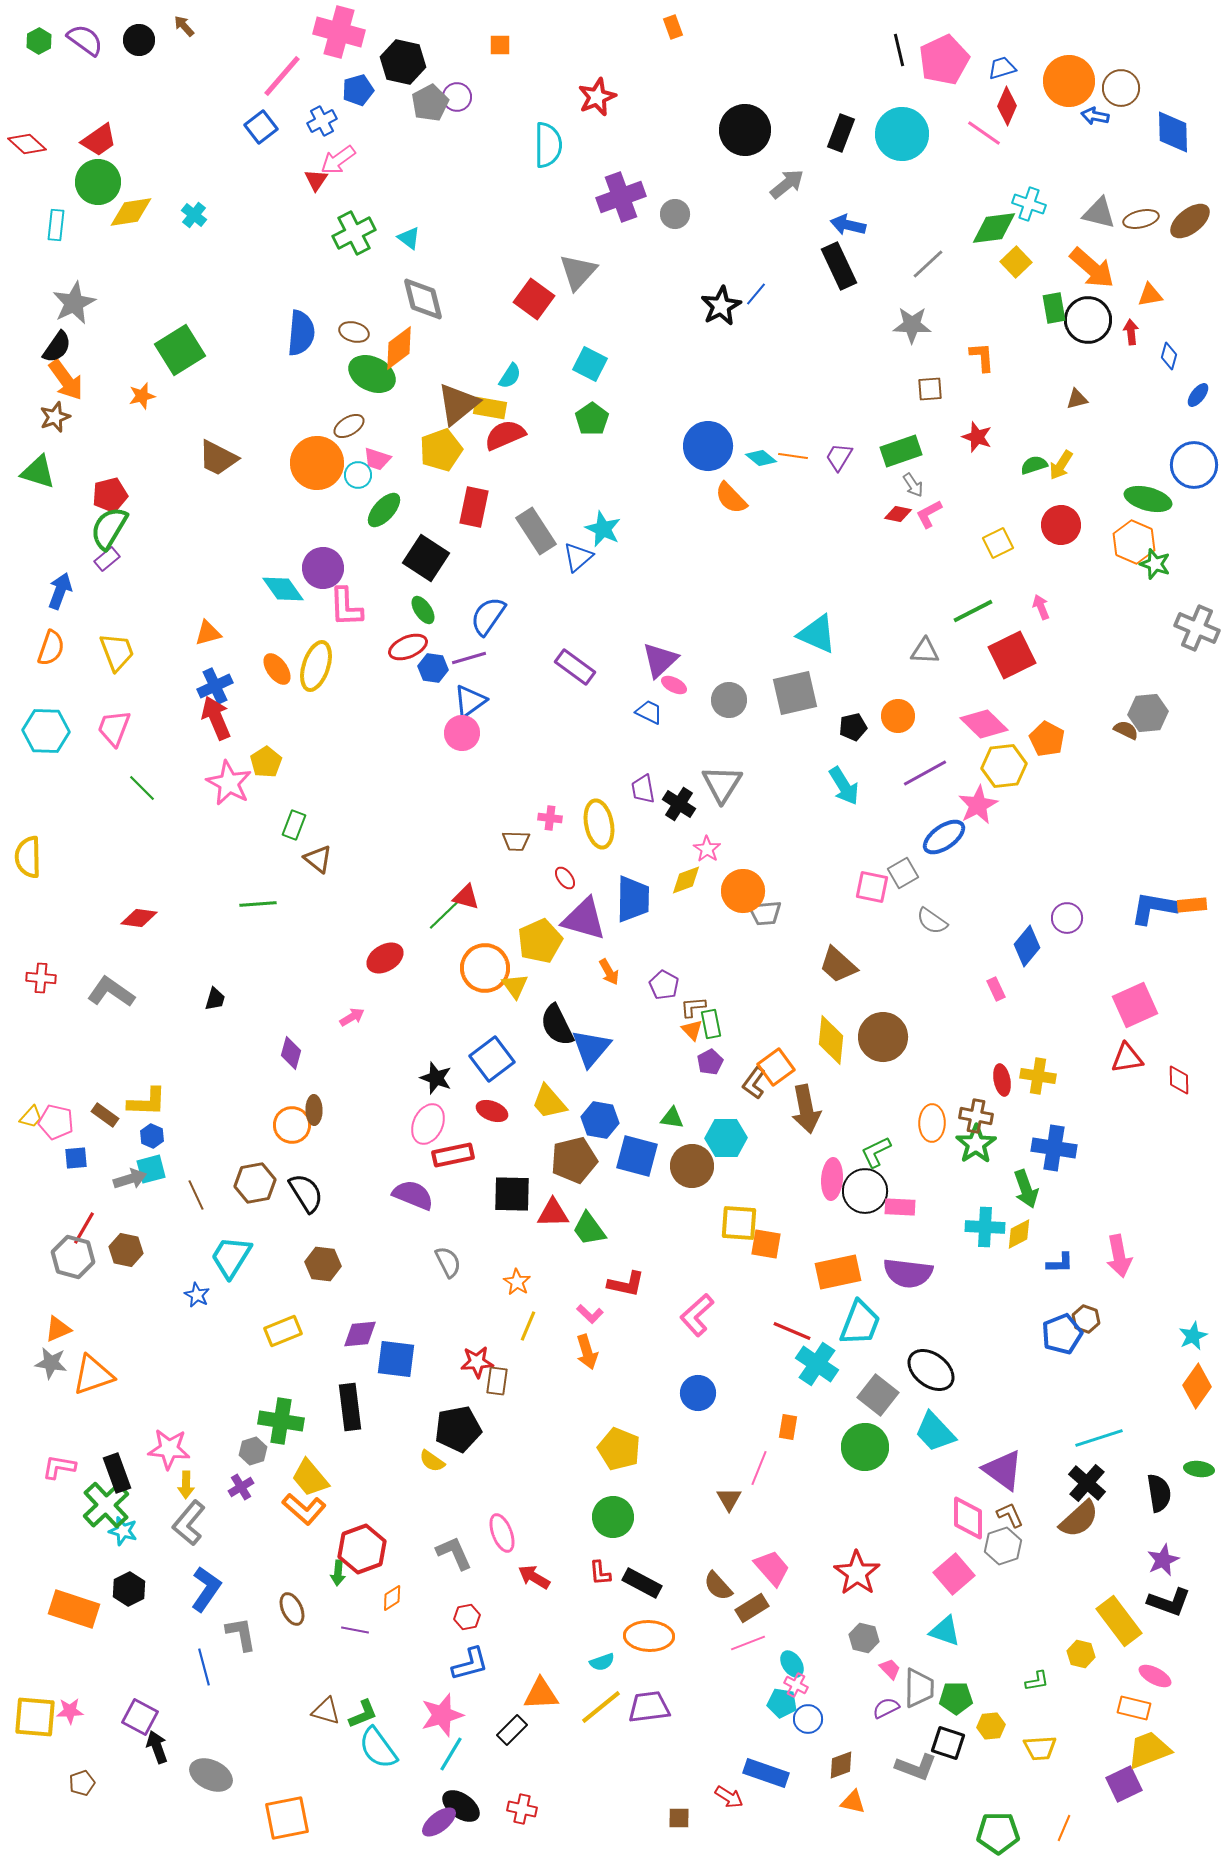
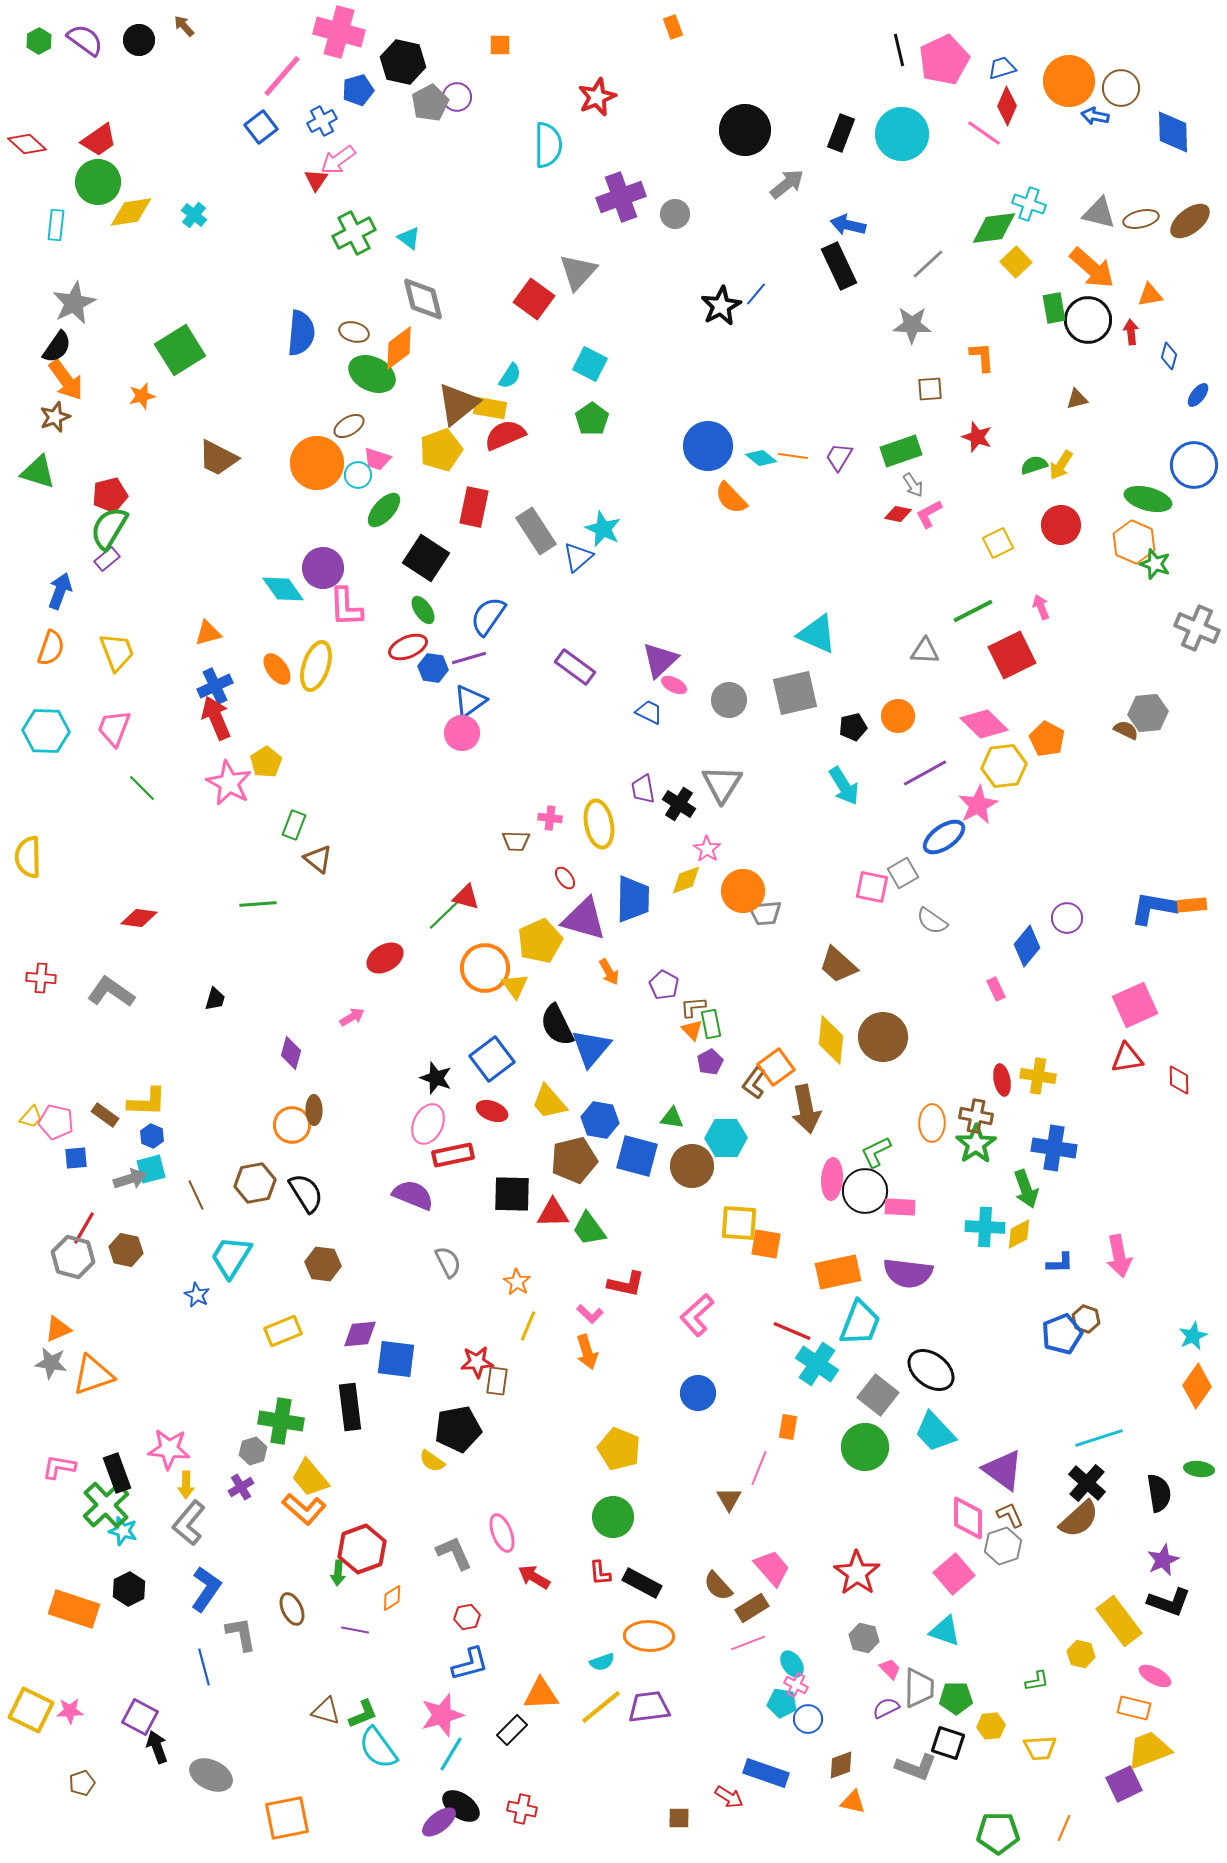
yellow square at (35, 1717): moved 4 px left, 7 px up; rotated 21 degrees clockwise
